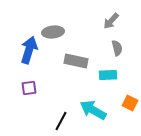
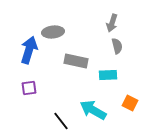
gray arrow: moved 1 px right, 2 px down; rotated 24 degrees counterclockwise
gray semicircle: moved 2 px up
black line: rotated 66 degrees counterclockwise
